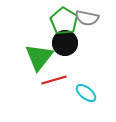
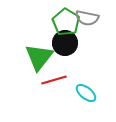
green pentagon: moved 2 px right, 1 px down
